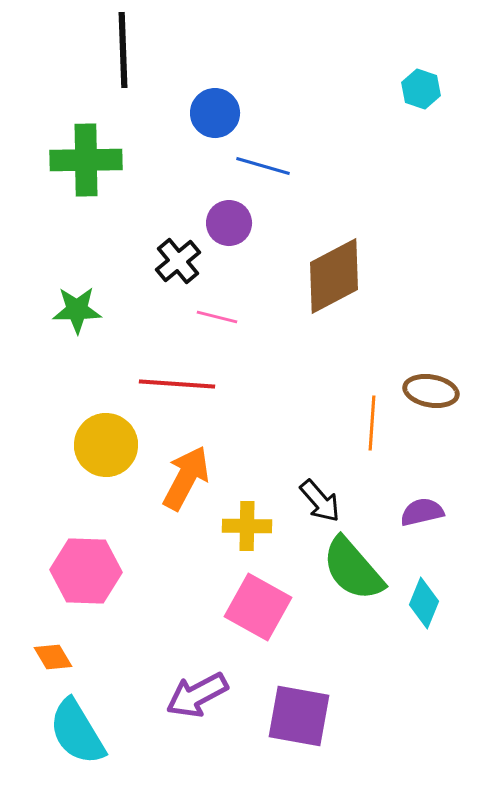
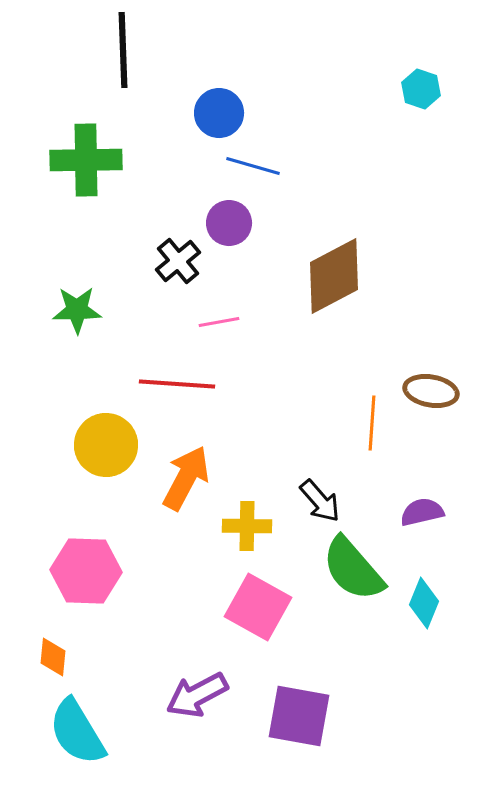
blue circle: moved 4 px right
blue line: moved 10 px left
pink line: moved 2 px right, 5 px down; rotated 24 degrees counterclockwise
orange diamond: rotated 36 degrees clockwise
